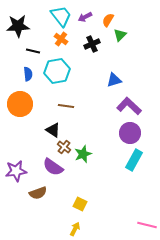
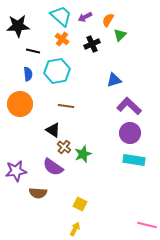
cyan trapezoid: rotated 10 degrees counterclockwise
orange cross: moved 1 px right
cyan rectangle: rotated 70 degrees clockwise
brown semicircle: rotated 24 degrees clockwise
